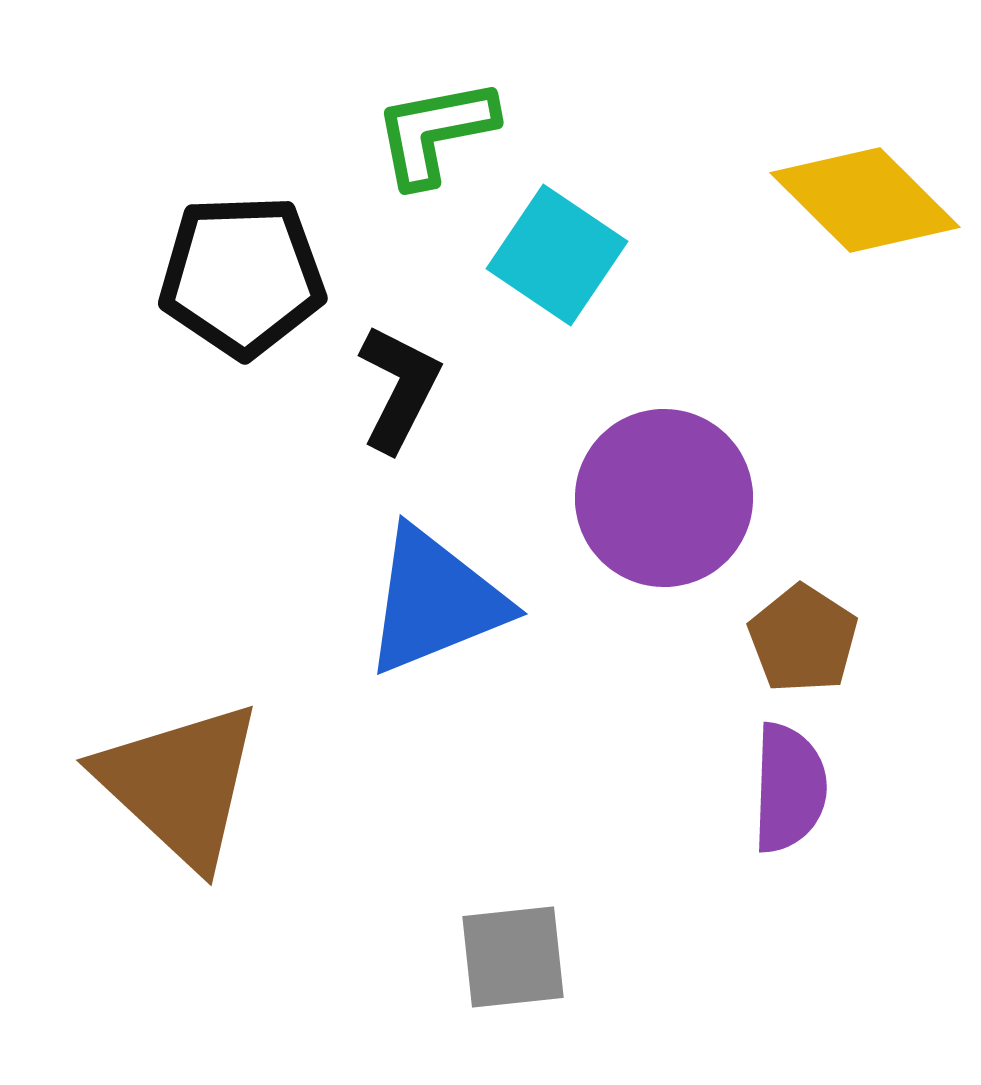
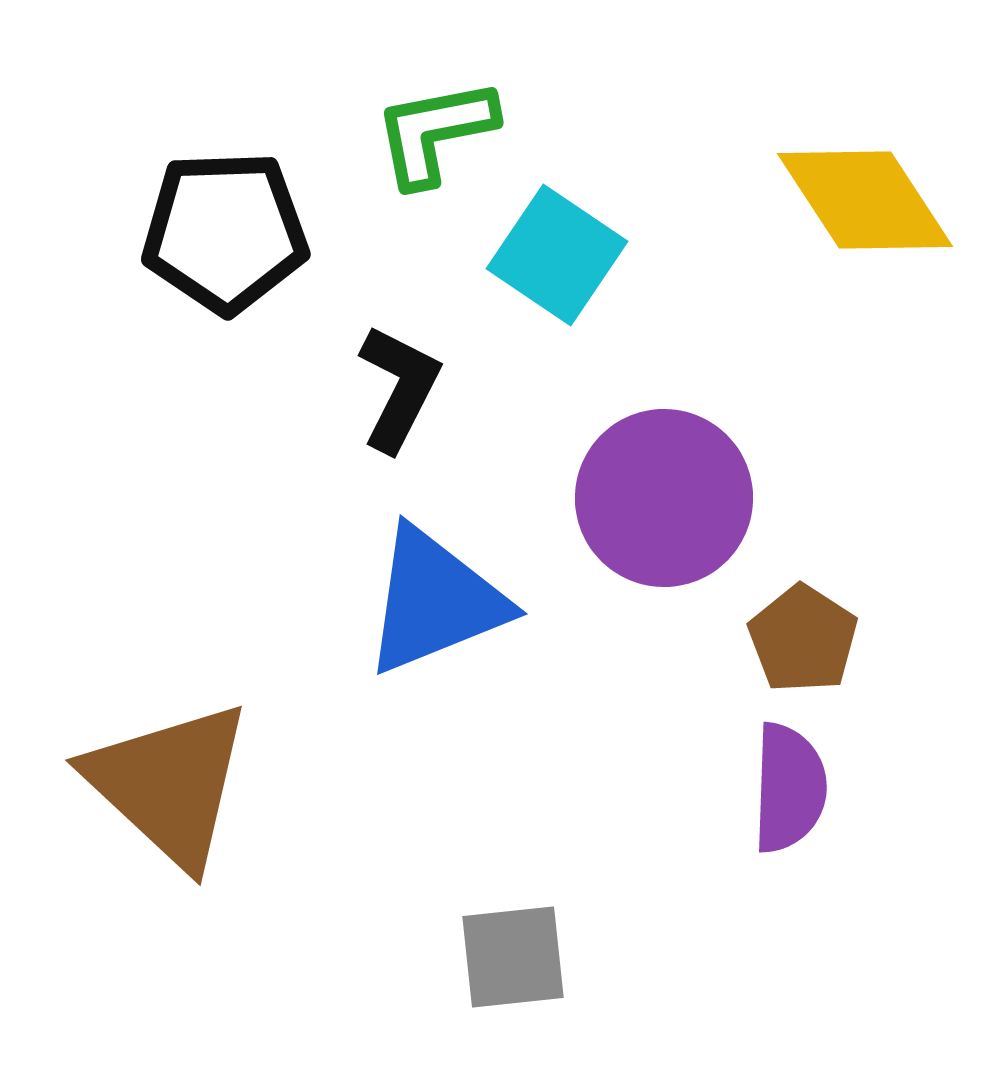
yellow diamond: rotated 12 degrees clockwise
black pentagon: moved 17 px left, 44 px up
brown triangle: moved 11 px left
